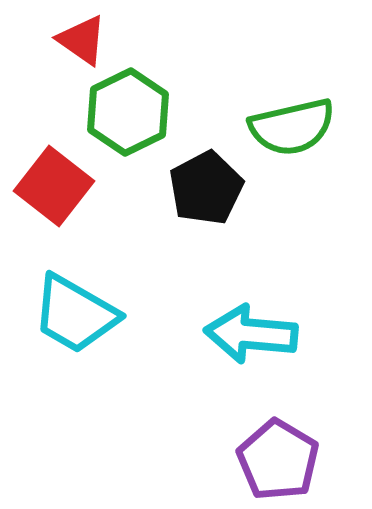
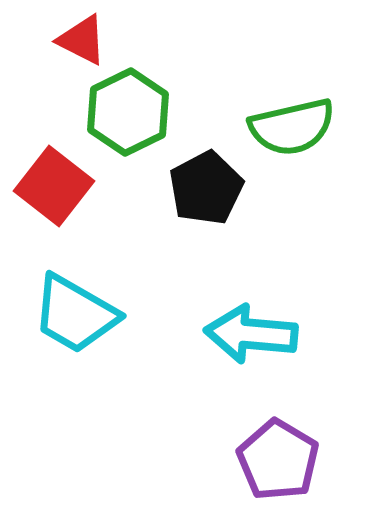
red triangle: rotated 8 degrees counterclockwise
